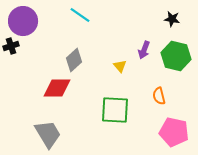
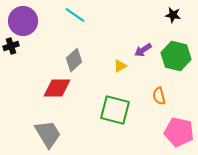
cyan line: moved 5 px left
black star: moved 1 px right, 4 px up
purple arrow: moved 1 px left; rotated 36 degrees clockwise
yellow triangle: rotated 40 degrees clockwise
green square: rotated 12 degrees clockwise
pink pentagon: moved 5 px right
